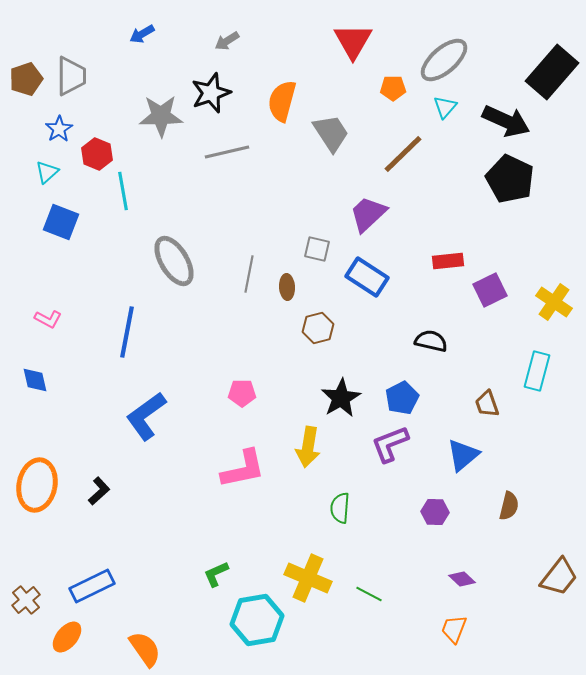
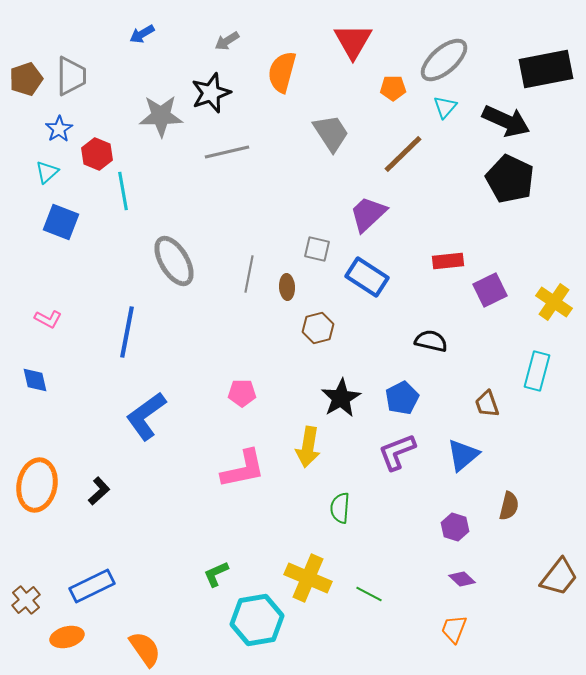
black rectangle at (552, 72): moved 6 px left, 3 px up; rotated 38 degrees clockwise
orange semicircle at (282, 101): moved 29 px up
purple L-shape at (390, 444): moved 7 px right, 8 px down
purple hexagon at (435, 512): moved 20 px right, 15 px down; rotated 16 degrees clockwise
orange ellipse at (67, 637): rotated 36 degrees clockwise
